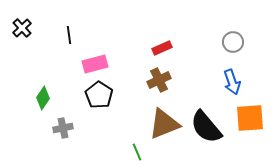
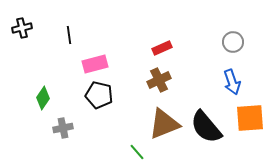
black cross: rotated 30 degrees clockwise
black pentagon: rotated 20 degrees counterclockwise
green line: rotated 18 degrees counterclockwise
